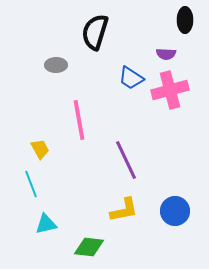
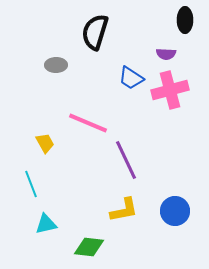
pink line: moved 9 px right, 3 px down; rotated 57 degrees counterclockwise
yellow trapezoid: moved 5 px right, 6 px up
